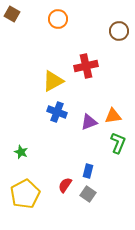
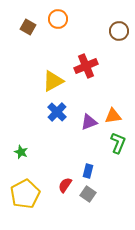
brown square: moved 16 px right, 13 px down
red cross: rotated 10 degrees counterclockwise
blue cross: rotated 24 degrees clockwise
